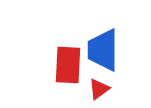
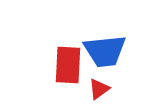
blue trapezoid: moved 2 px right, 1 px down; rotated 96 degrees counterclockwise
